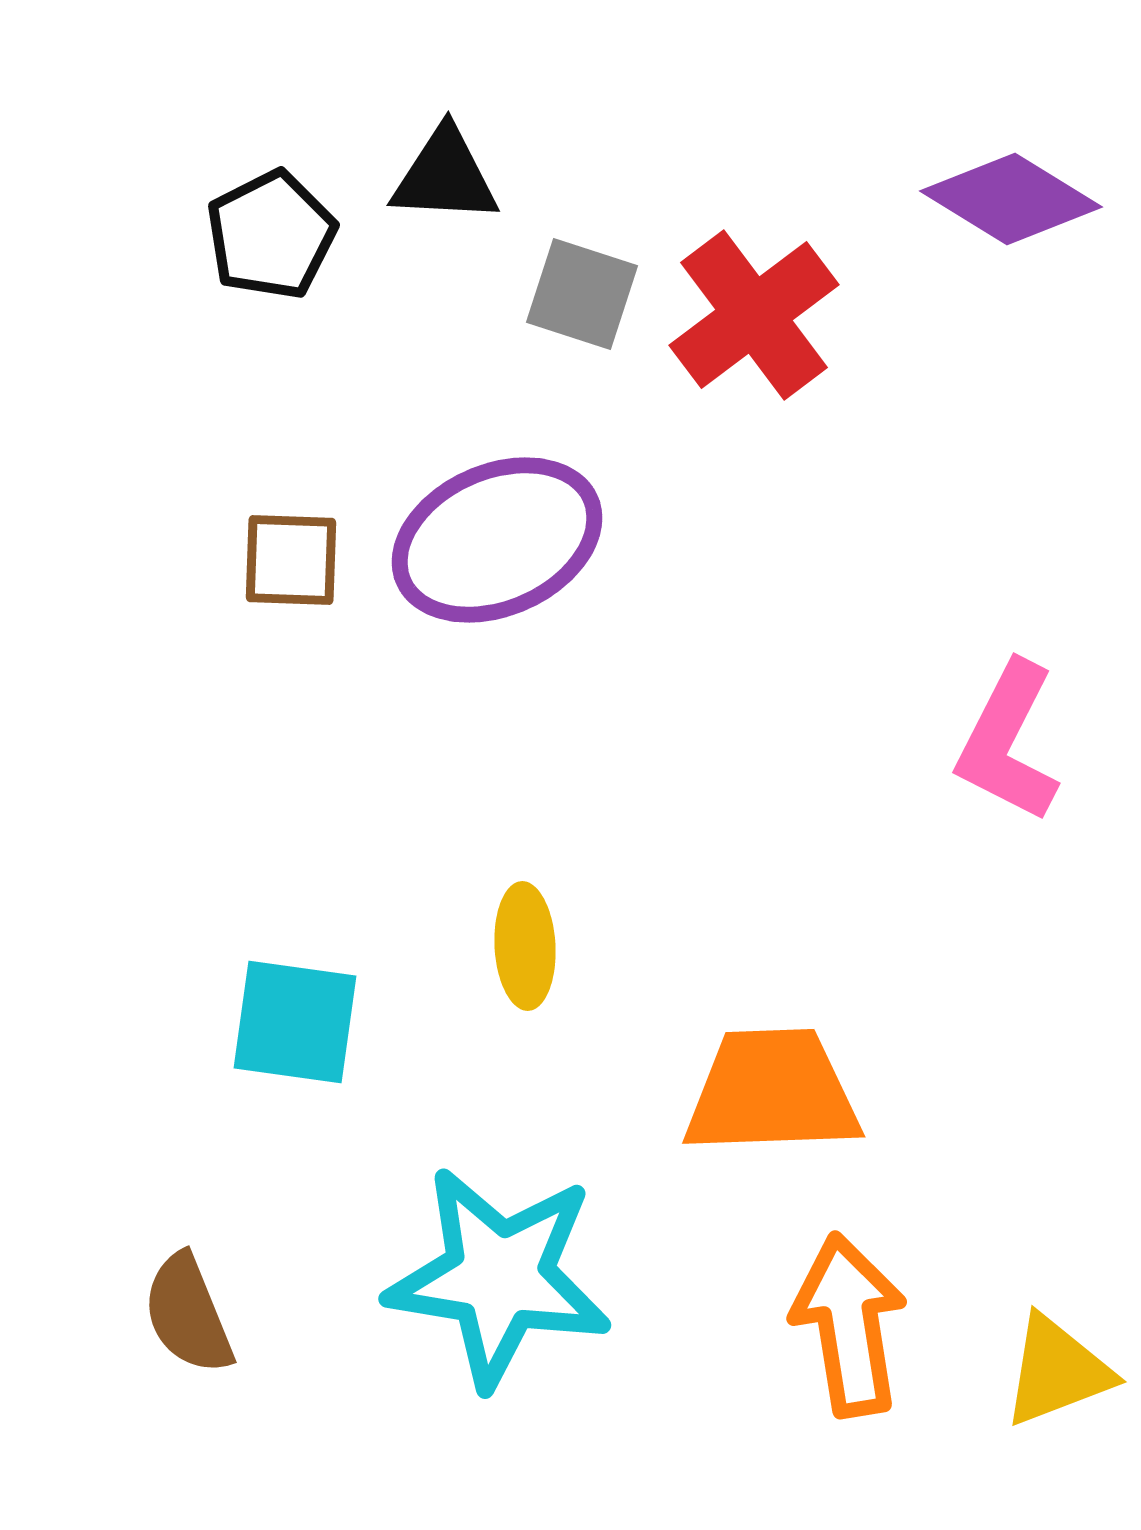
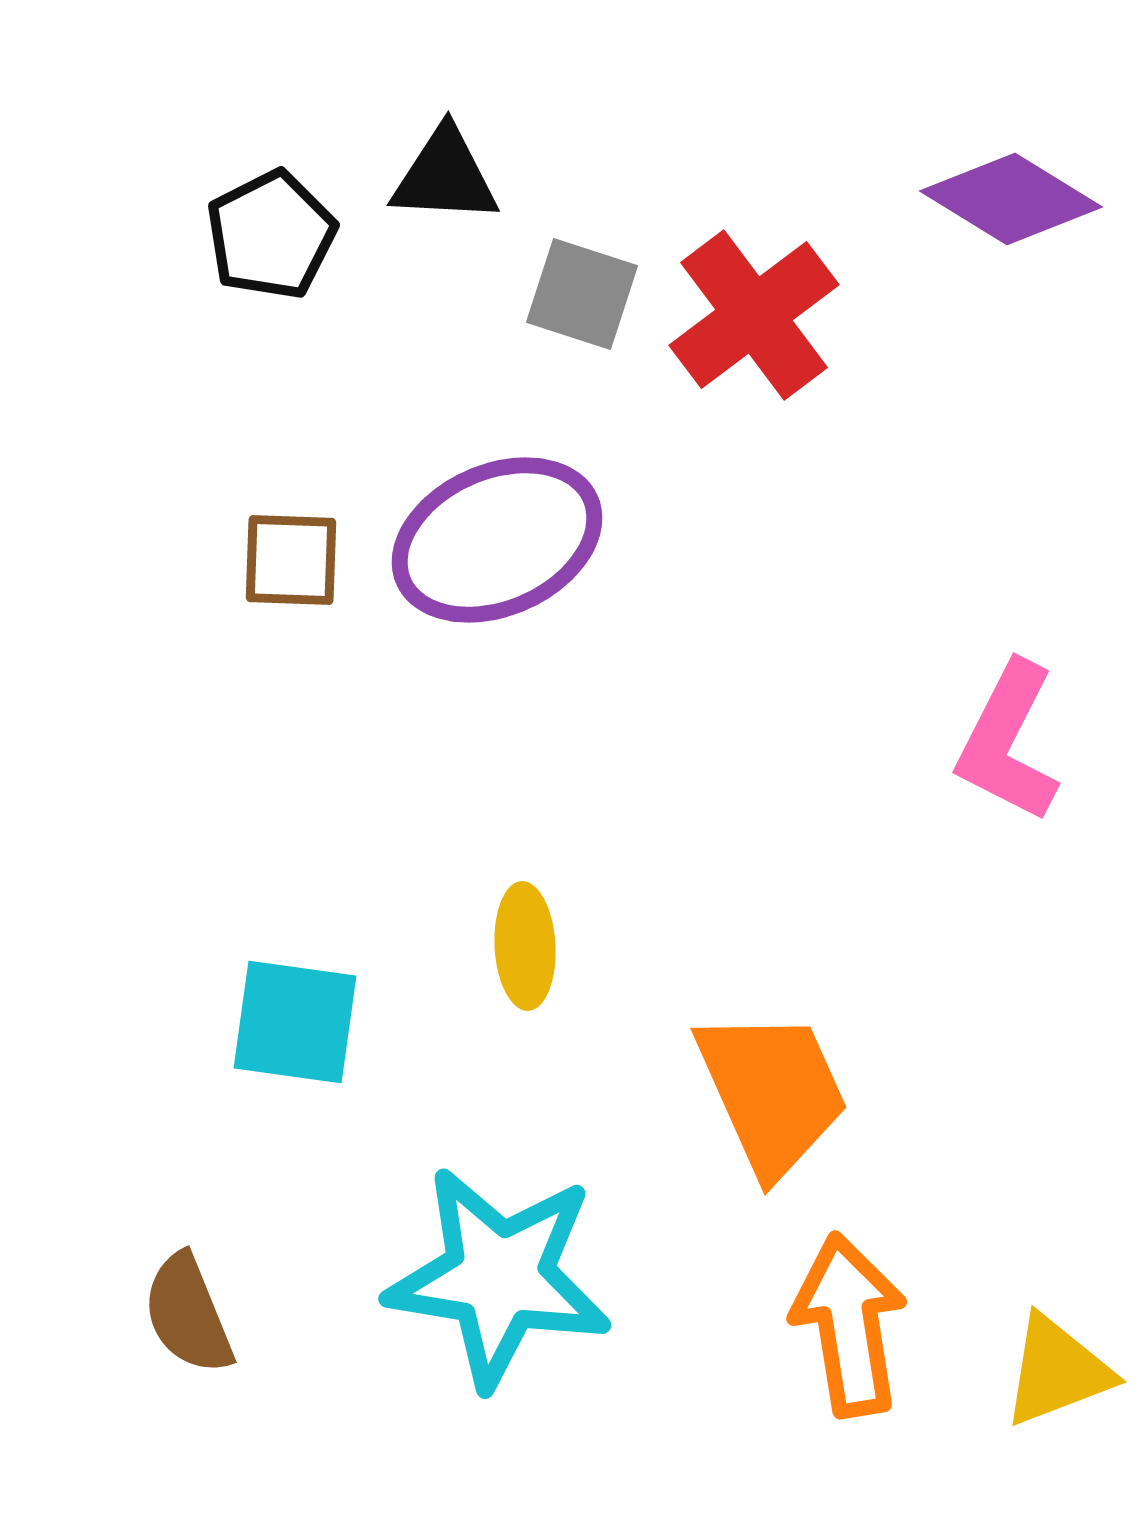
orange trapezoid: rotated 68 degrees clockwise
